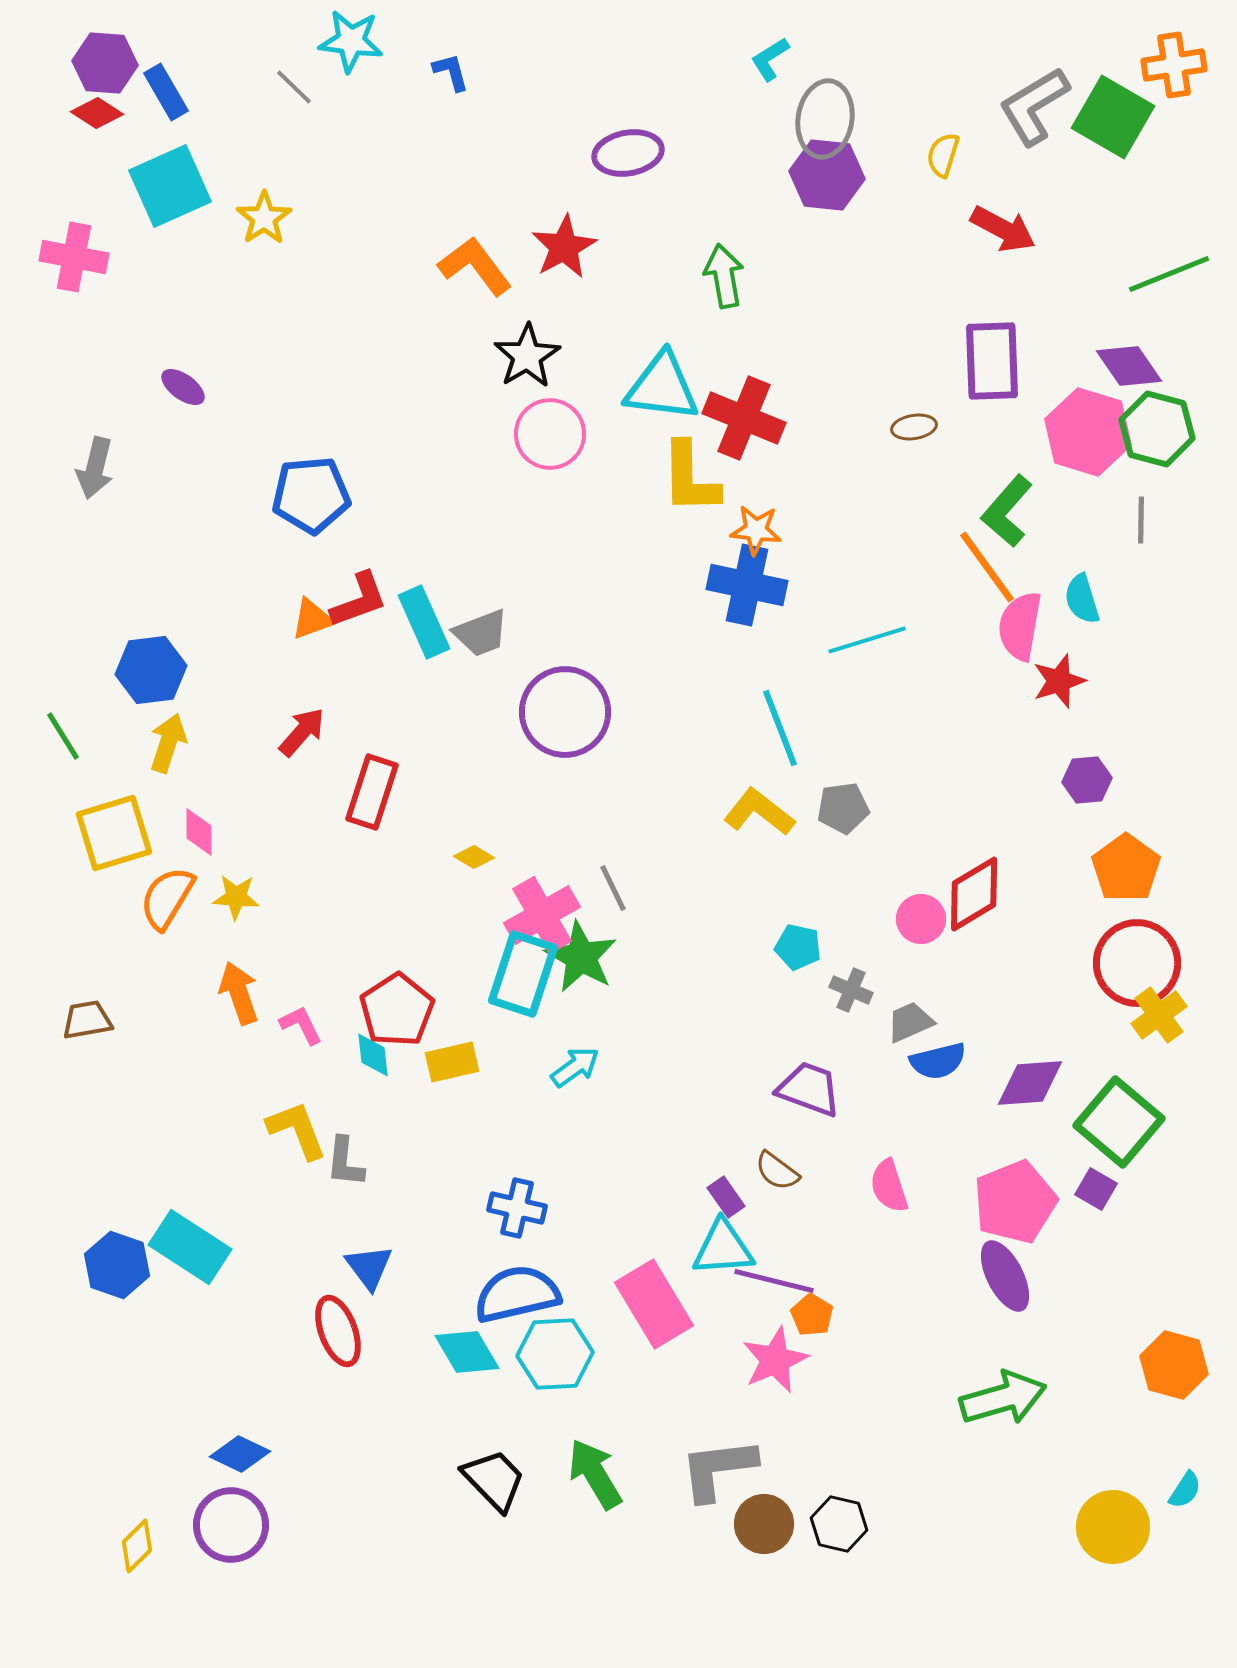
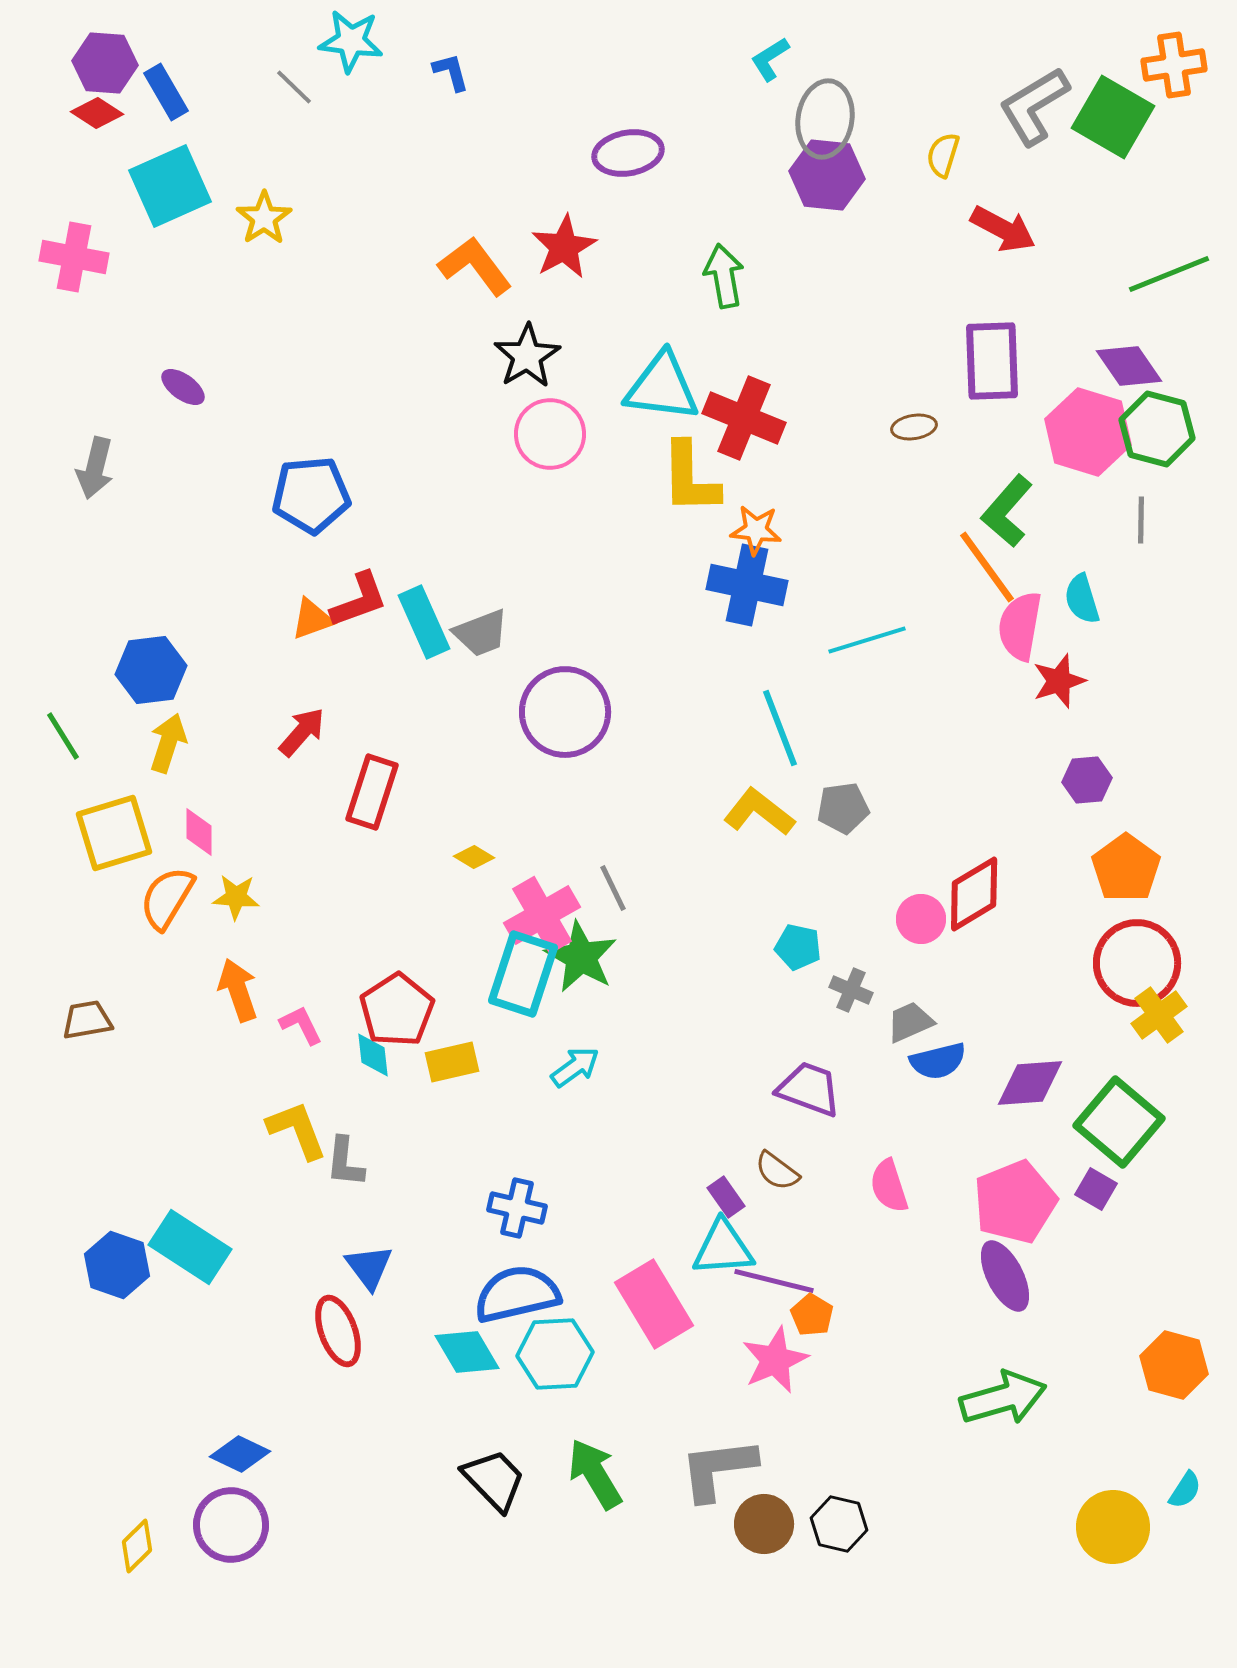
orange arrow at (239, 993): moved 1 px left, 3 px up
